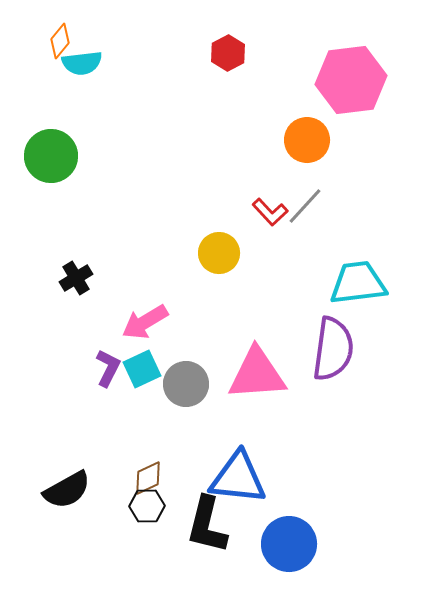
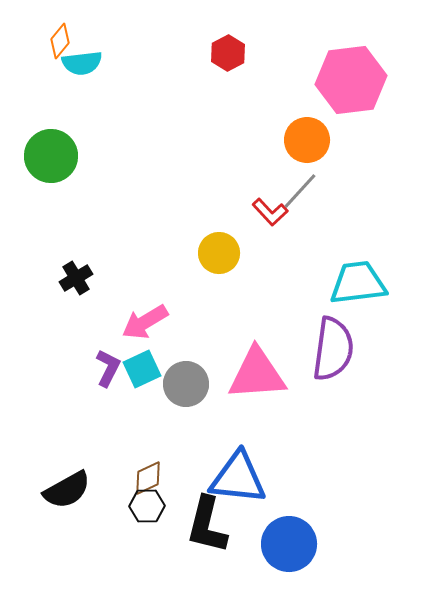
gray line: moved 5 px left, 15 px up
